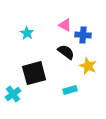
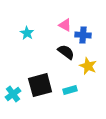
black square: moved 6 px right, 12 px down
